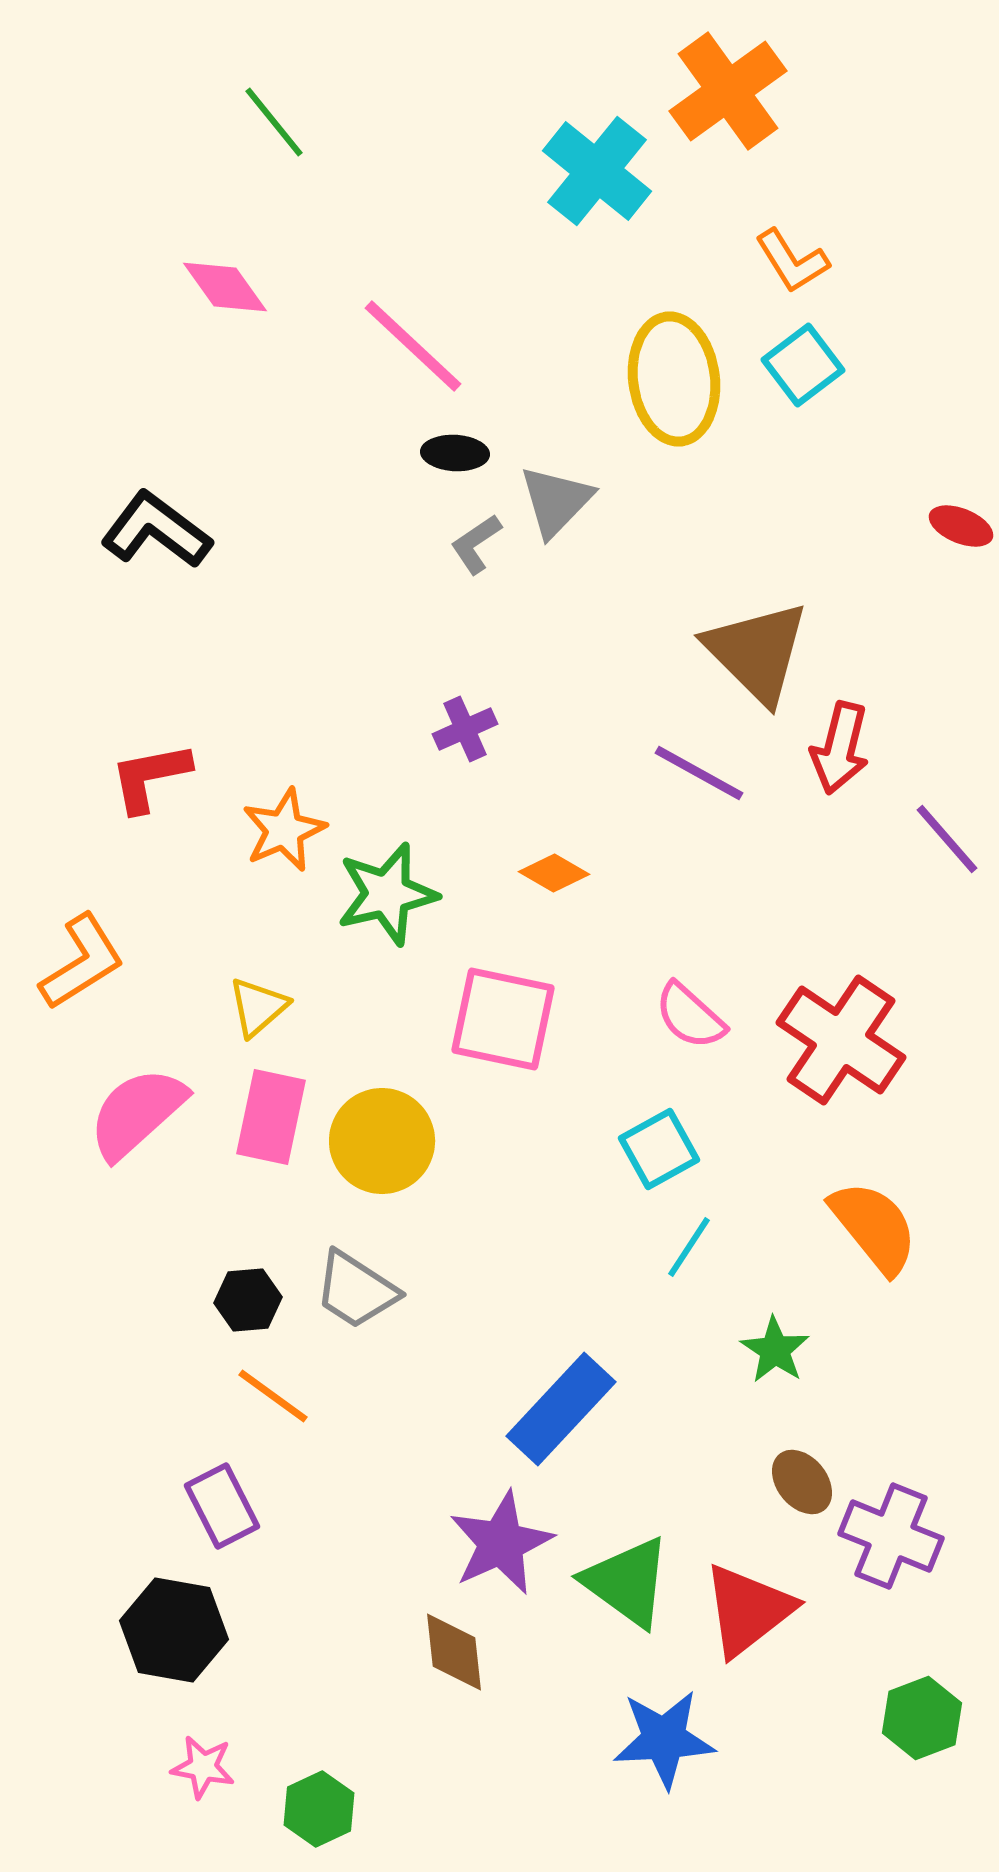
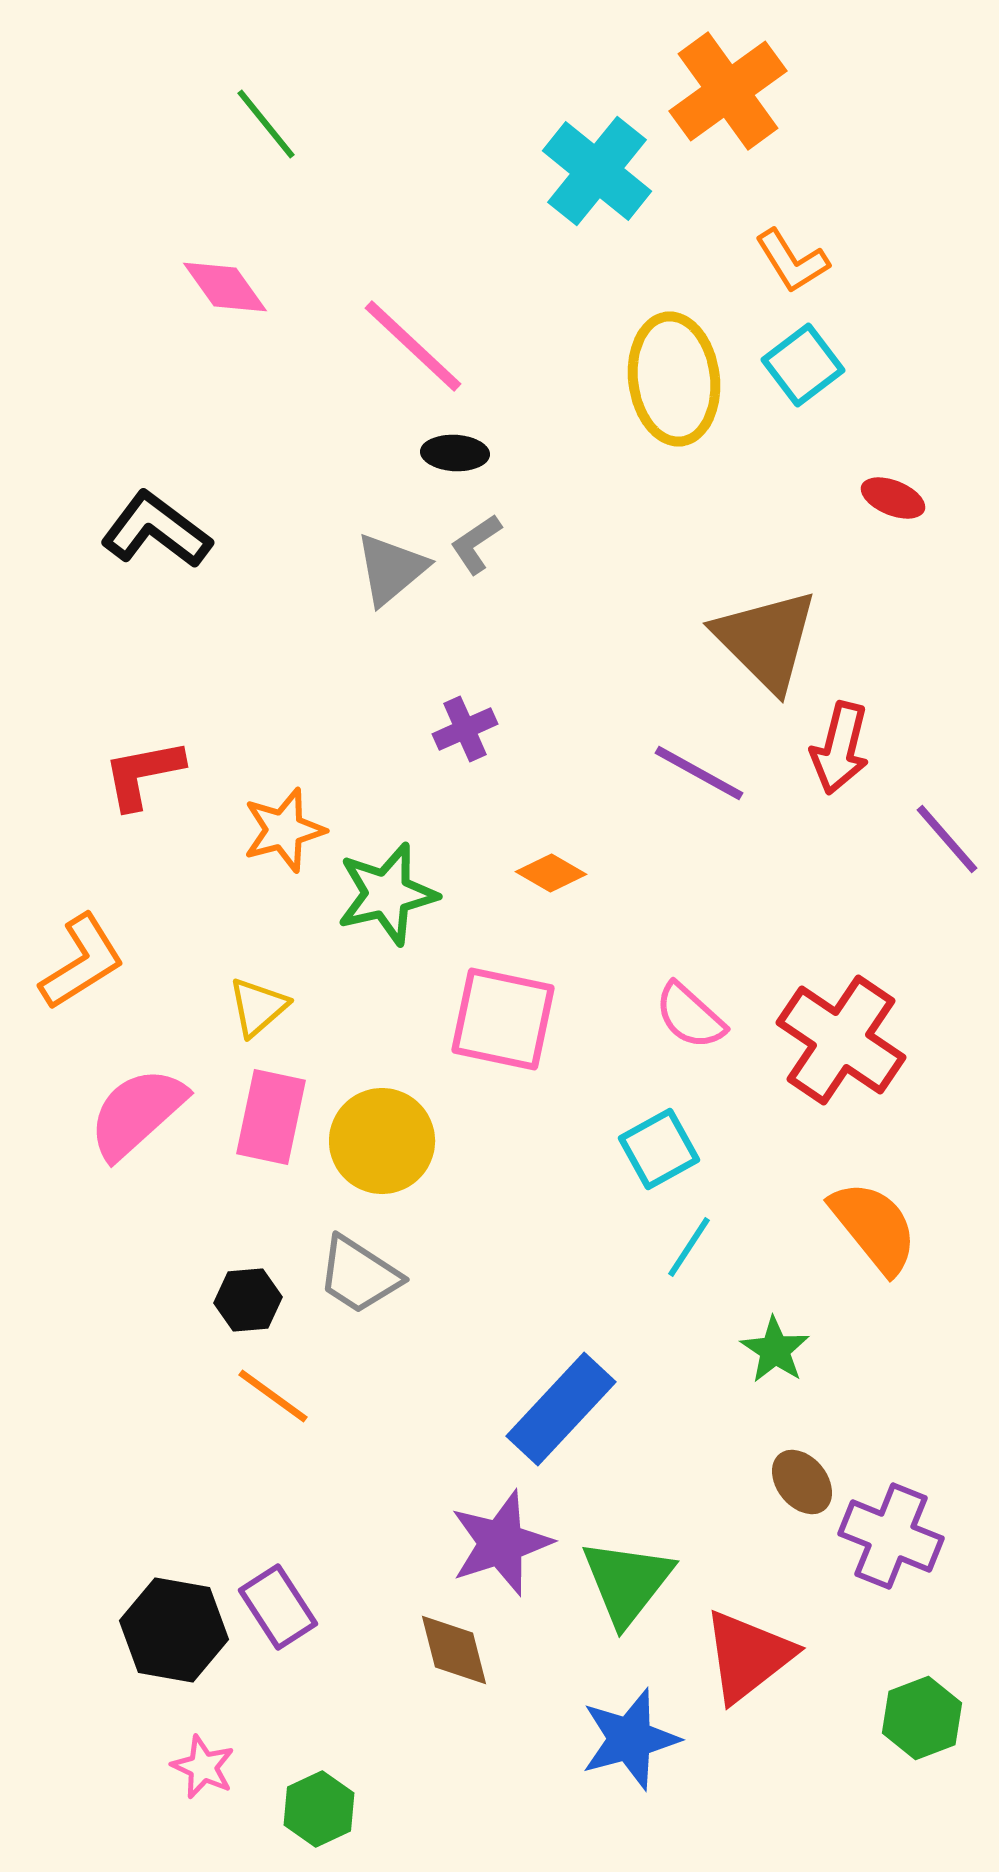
green line at (274, 122): moved 8 px left, 2 px down
gray triangle at (556, 501): moved 165 px left, 68 px down; rotated 6 degrees clockwise
red ellipse at (961, 526): moved 68 px left, 28 px up
brown triangle at (757, 652): moved 9 px right, 12 px up
red L-shape at (150, 777): moved 7 px left, 3 px up
orange star at (284, 830): rotated 8 degrees clockwise
orange diamond at (554, 873): moved 3 px left
gray trapezoid at (356, 1290): moved 3 px right, 15 px up
purple rectangle at (222, 1506): moved 56 px right, 101 px down; rotated 6 degrees counterclockwise
purple star at (501, 1543): rotated 6 degrees clockwise
green triangle at (627, 1582): rotated 32 degrees clockwise
red triangle at (748, 1610): moved 46 px down
brown diamond at (454, 1652): moved 2 px up; rotated 8 degrees counterclockwise
blue star at (664, 1739): moved 34 px left; rotated 12 degrees counterclockwise
pink star at (203, 1767): rotated 14 degrees clockwise
